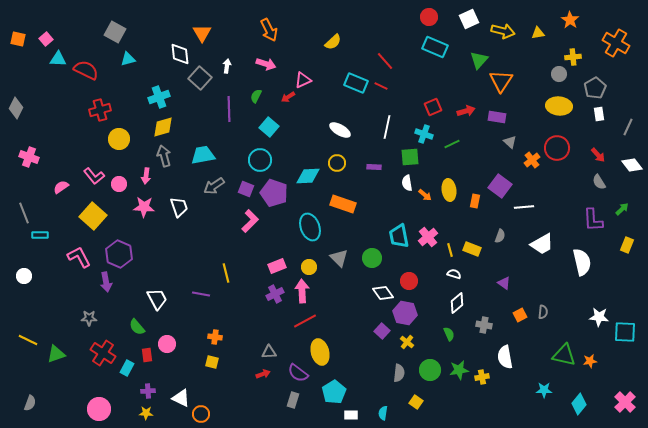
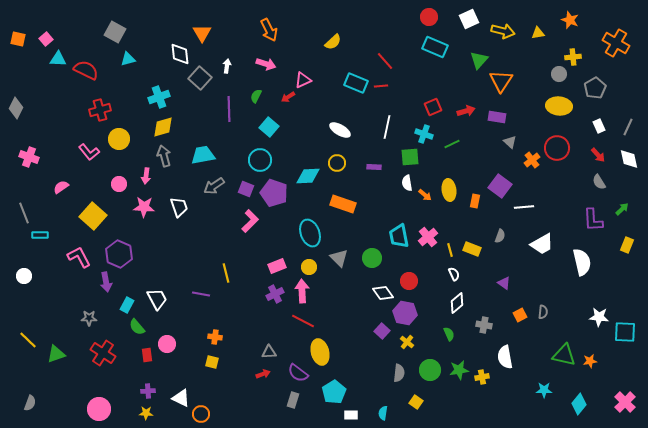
orange star at (570, 20): rotated 12 degrees counterclockwise
red line at (381, 86): rotated 32 degrees counterclockwise
white rectangle at (599, 114): moved 12 px down; rotated 16 degrees counterclockwise
white diamond at (632, 165): moved 3 px left, 6 px up; rotated 25 degrees clockwise
pink L-shape at (94, 176): moved 5 px left, 24 px up
cyan ellipse at (310, 227): moved 6 px down
white semicircle at (454, 274): rotated 48 degrees clockwise
red line at (305, 321): moved 2 px left; rotated 55 degrees clockwise
yellow line at (28, 340): rotated 18 degrees clockwise
cyan rectangle at (127, 368): moved 63 px up
